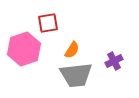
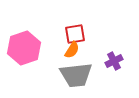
red square: moved 27 px right, 11 px down
pink hexagon: moved 1 px up
